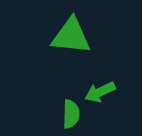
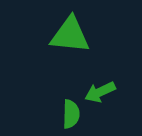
green triangle: moved 1 px left, 1 px up
